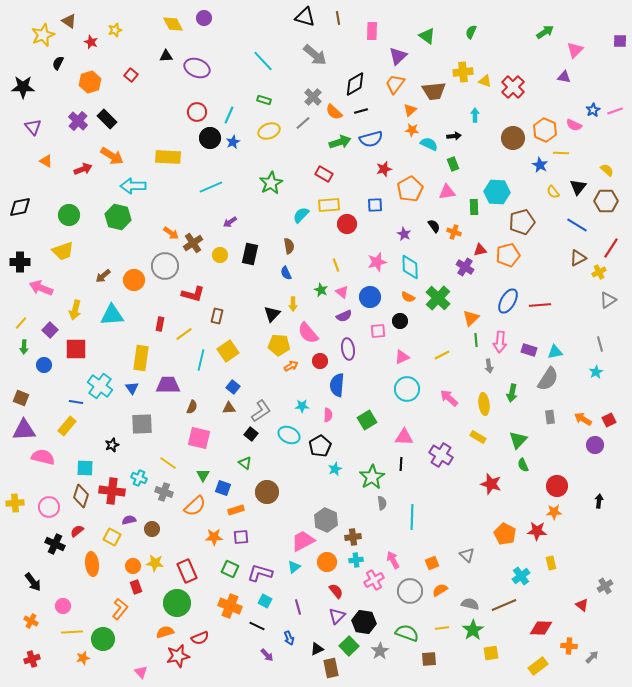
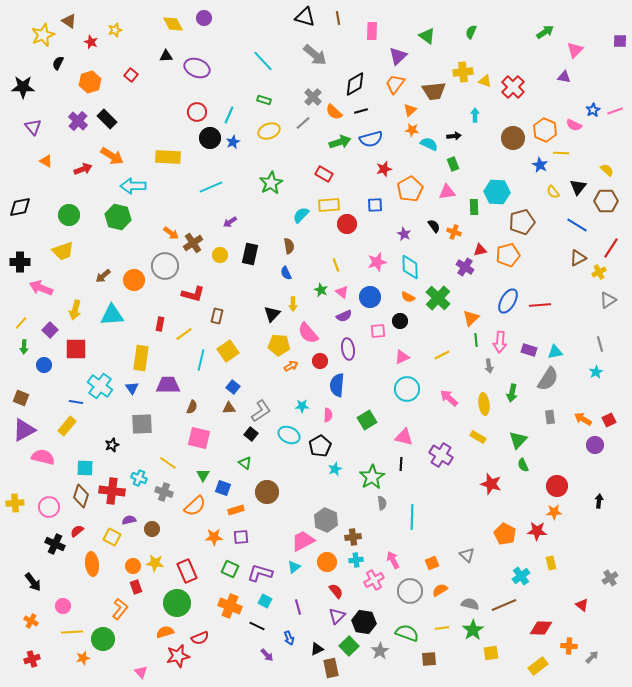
purple triangle at (24, 430): rotated 25 degrees counterclockwise
pink triangle at (404, 437): rotated 12 degrees clockwise
gray cross at (605, 586): moved 5 px right, 8 px up
